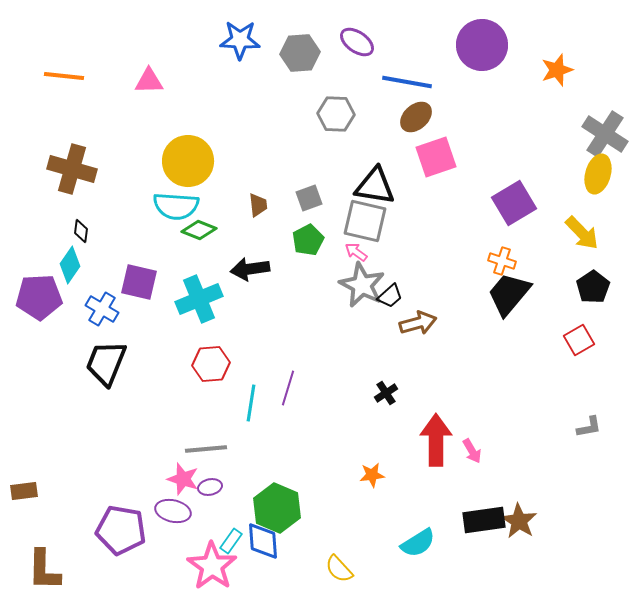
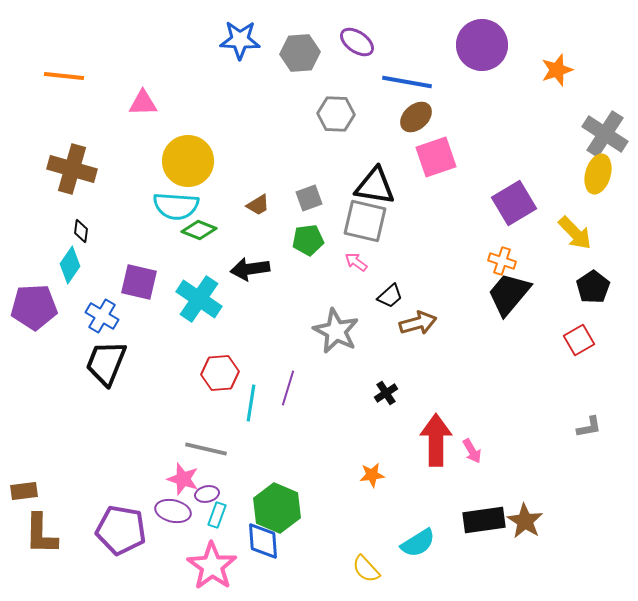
pink triangle at (149, 81): moved 6 px left, 22 px down
brown trapezoid at (258, 205): rotated 65 degrees clockwise
yellow arrow at (582, 233): moved 7 px left
green pentagon at (308, 240): rotated 20 degrees clockwise
pink arrow at (356, 252): moved 10 px down
gray star at (362, 285): moved 26 px left, 46 px down
purple pentagon at (39, 297): moved 5 px left, 10 px down
cyan cross at (199, 299): rotated 33 degrees counterclockwise
blue cross at (102, 309): moved 7 px down
red hexagon at (211, 364): moved 9 px right, 9 px down
gray line at (206, 449): rotated 18 degrees clockwise
purple ellipse at (210, 487): moved 3 px left, 7 px down
brown star at (519, 521): moved 6 px right
cyan rectangle at (231, 541): moved 14 px left, 26 px up; rotated 15 degrees counterclockwise
yellow semicircle at (339, 569): moved 27 px right
brown L-shape at (44, 570): moved 3 px left, 36 px up
